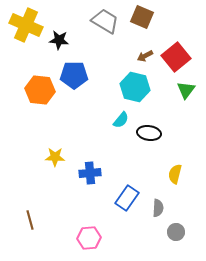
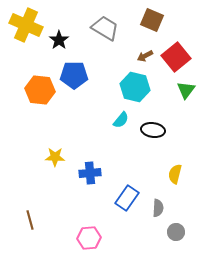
brown square: moved 10 px right, 3 px down
gray trapezoid: moved 7 px down
black star: rotated 30 degrees clockwise
black ellipse: moved 4 px right, 3 px up
